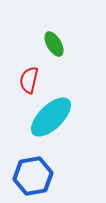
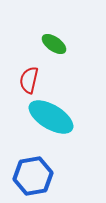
green ellipse: rotated 25 degrees counterclockwise
cyan ellipse: rotated 75 degrees clockwise
